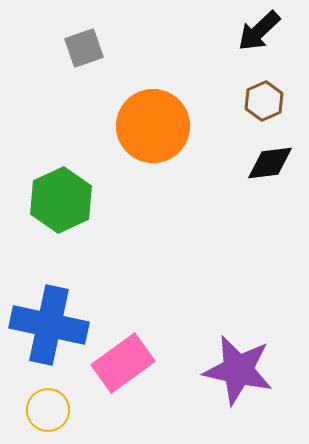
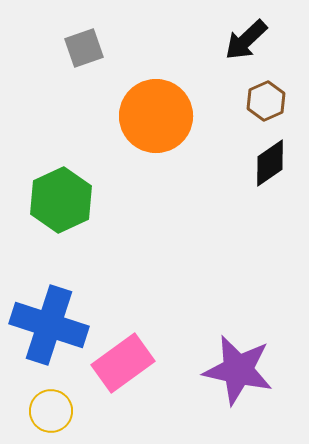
black arrow: moved 13 px left, 9 px down
brown hexagon: moved 2 px right
orange circle: moved 3 px right, 10 px up
black diamond: rotated 27 degrees counterclockwise
blue cross: rotated 6 degrees clockwise
yellow circle: moved 3 px right, 1 px down
